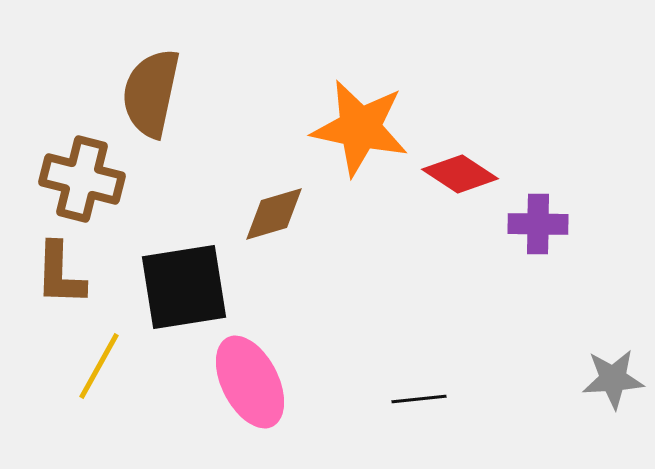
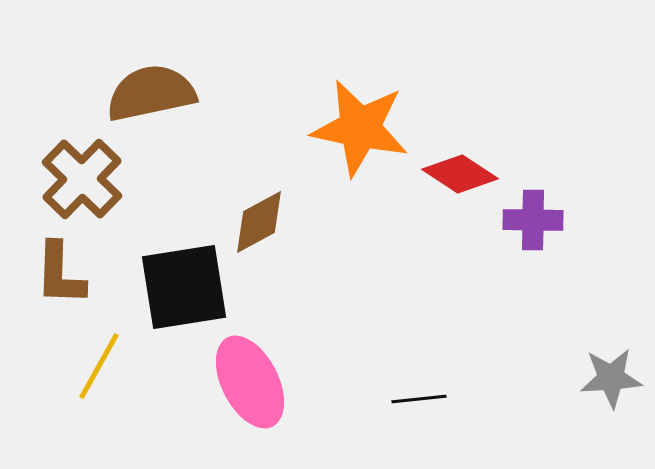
brown semicircle: rotated 66 degrees clockwise
brown cross: rotated 30 degrees clockwise
brown diamond: moved 15 px left, 8 px down; rotated 12 degrees counterclockwise
purple cross: moved 5 px left, 4 px up
gray star: moved 2 px left, 1 px up
